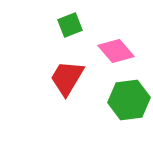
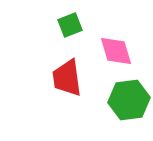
pink diamond: rotated 24 degrees clockwise
red trapezoid: rotated 39 degrees counterclockwise
